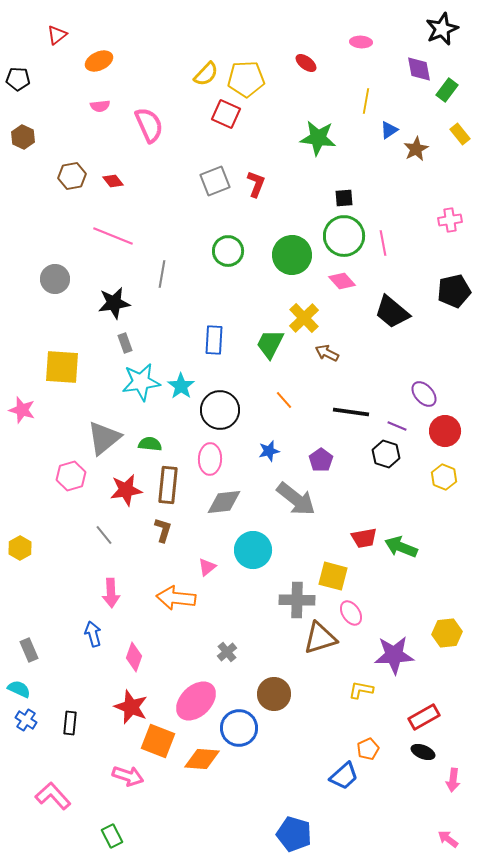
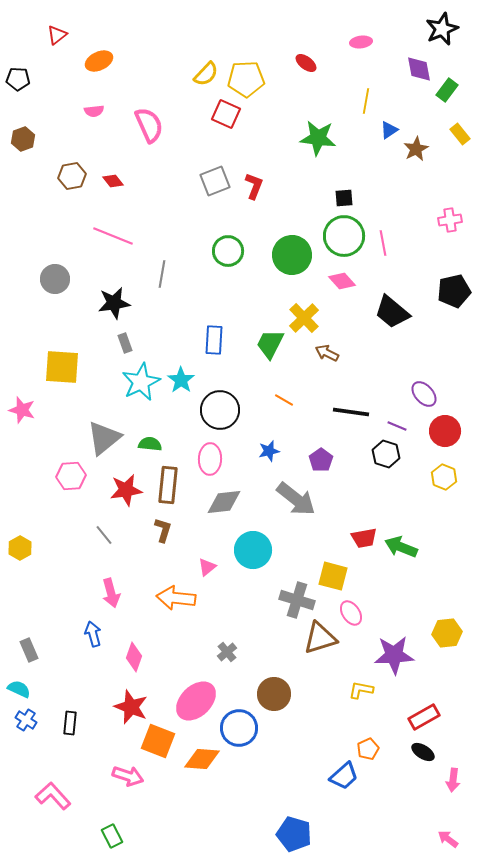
pink ellipse at (361, 42): rotated 10 degrees counterclockwise
pink semicircle at (100, 106): moved 6 px left, 5 px down
brown hexagon at (23, 137): moved 2 px down; rotated 15 degrees clockwise
red L-shape at (256, 184): moved 2 px left, 2 px down
cyan star at (141, 382): rotated 18 degrees counterclockwise
cyan star at (181, 386): moved 6 px up
orange line at (284, 400): rotated 18 degrees counterclockwise
pink hexagon at (71, 476): rotated 12 degrees clockwise
pink arrow at (111, 593): rotated 12 degrees counterclockwise
gray cross at (297, 600): rotated 16 degrees clockwise
black ellipse at (423, 752): rotated 10 degrees clockwise
